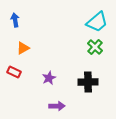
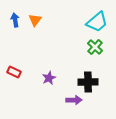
orange triangle: moved 12 px right, 28 px up; rotated 24 degrees counterclockwise
purple arrow: moved 17 px right, 6 px up
